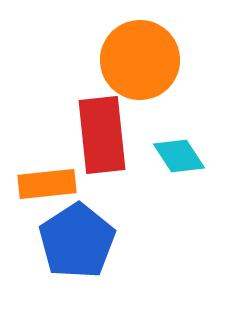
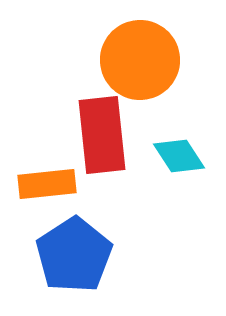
blue pentagon: moved 3 px left, 14 px down
